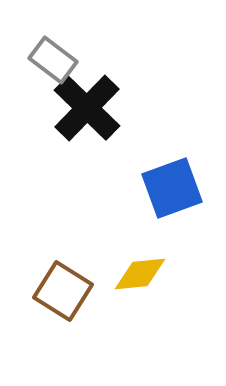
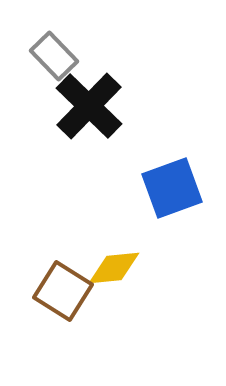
gray rectangle: moved 1 px right, 4 px up; rotated 9 degrees clockwise
black cross: moved 2 px right, 2 px up
yellow diamond: moved 26 px left, 6 px up
